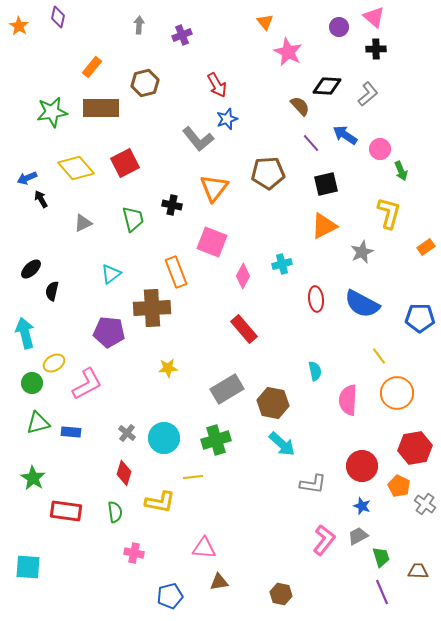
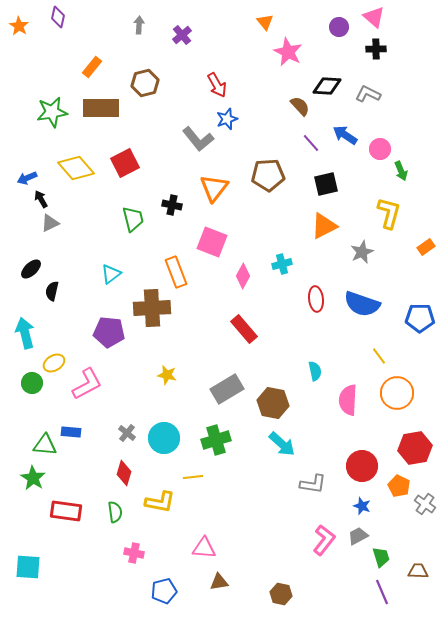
purple cross at (182, 35): rotated 18 degrees counterclockwise
gray L-shape at (368, 94): rotated 115 degrees counterclockwise
brown pentagon at (268, 173): moved 2 px down
gray triangle at (83, 223): moved 33 px left
blue semicircle at (362, 304): rotated 9 degrees counterclockwise
yellow star at (168, 368): moved 1 px left, 7 px down; rotated 18 degrees clockwise
green triangle at (38, 423): moved 7 px right, 22 px down; rotated 20 degrees clockwise
blue pentagon at (170, 596): moved 6 px left, 5 px up
